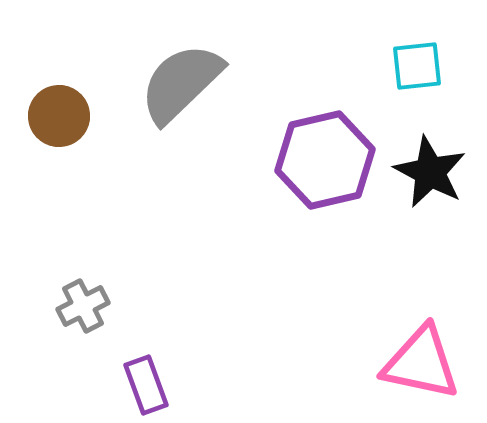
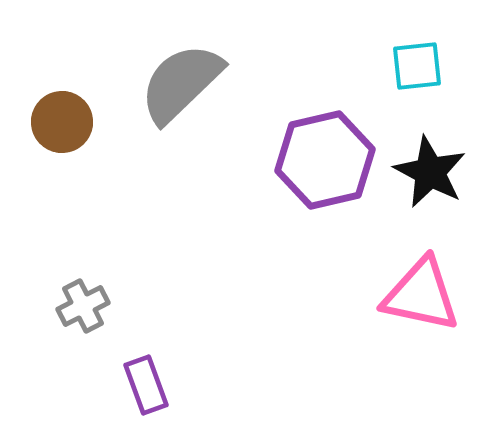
brown circle: moved 3 px right, 6 px down
pink triangle: moved 68 px up
